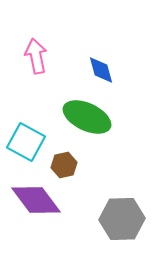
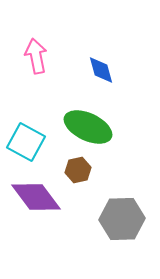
green ellipse: moved 1 px right, 10 px down
brown hexagon: moved 14 px right, 5 px down
purple diamond: moved 3 px up
